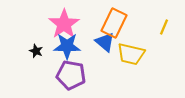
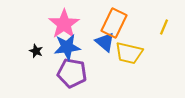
blue star: moved 1 px down; rotated 8 degrees counterclockwise
yellow trapezoid: moved 2 px left, 1 px up
purple pentagon: moved 1 px right, 2 px up
